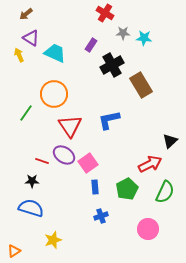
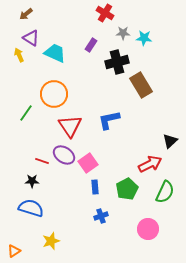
black cross: moved 5 px right, 3 px up; rotated 15 degrees clockwise
yellow star: moved 2 px left, 1 px down
